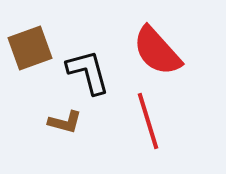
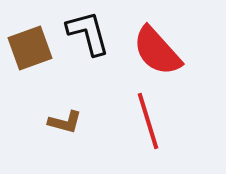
black L-shape: moved 39 px up
